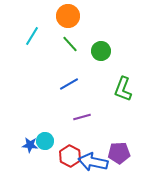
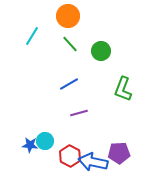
purple line: moved 3 px left, 4 px up
